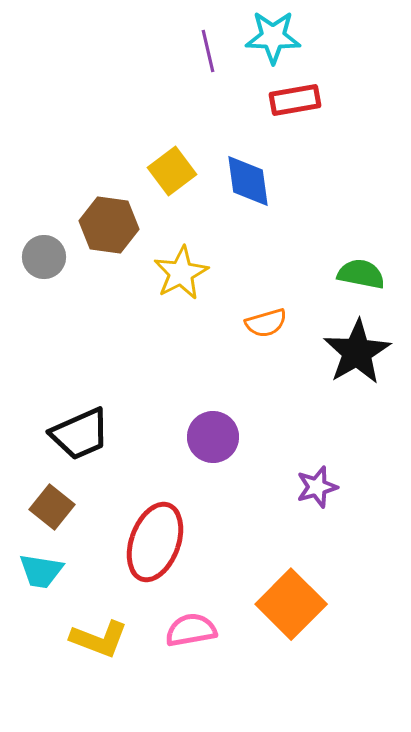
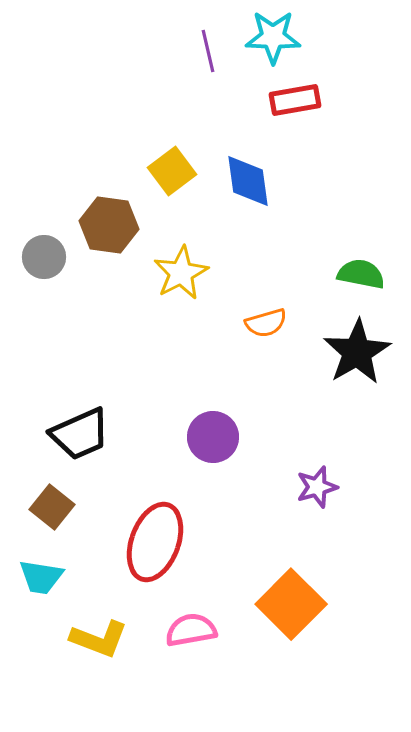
cyan trapezoid: moved 6 px down
